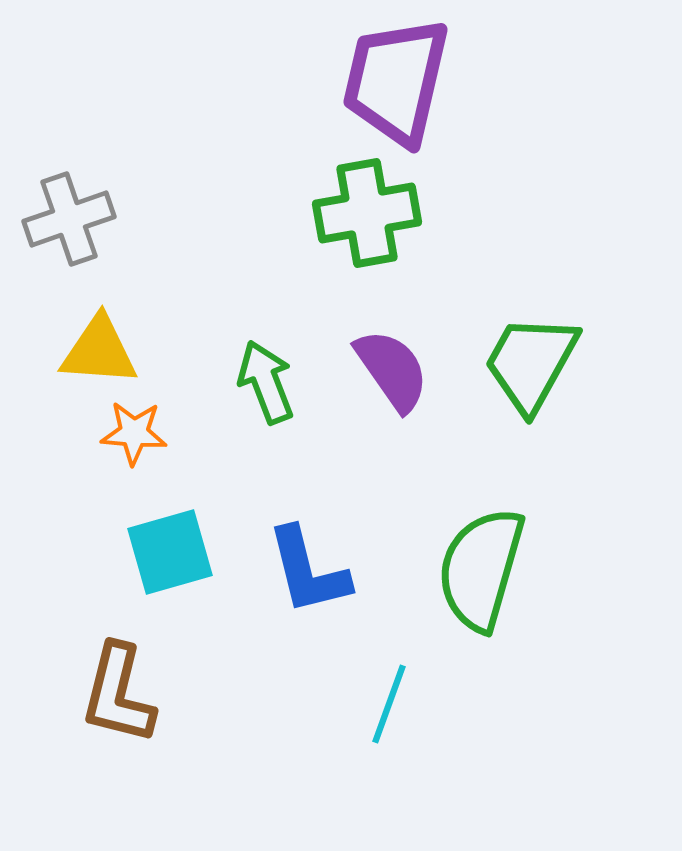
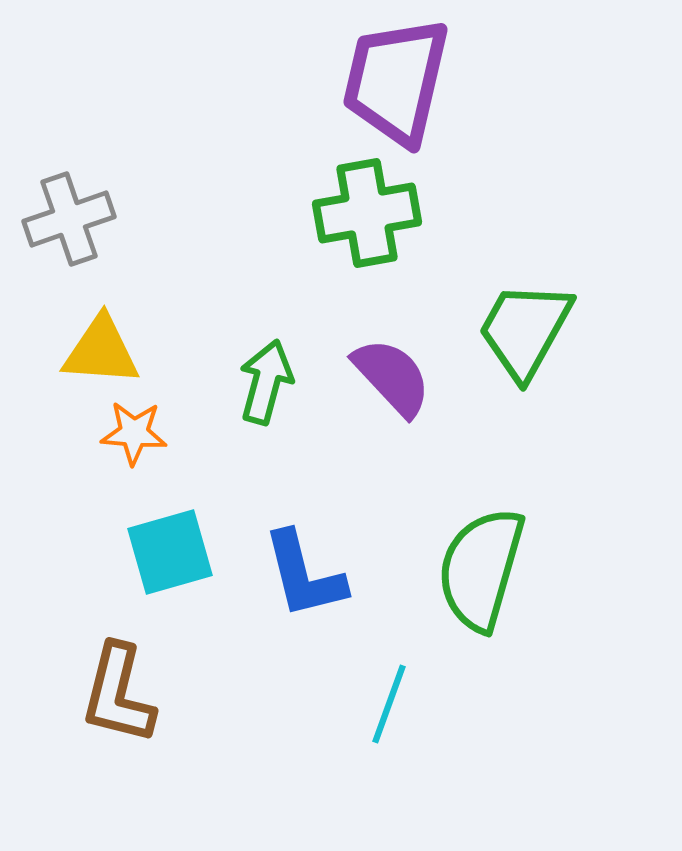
yellow triangle: moved 2 px right
green trapezoid: moved 6 px left, 33 px up
purple semicircle: moved 7 px down; rotated 8 degrees counterclockwise
green arrow: rotated 36 degrees clockwise
blue L-shape: moved 4 px left, 4 px down
